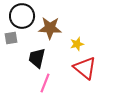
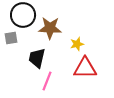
black circle: moved 1 px right, 1 px up
red triangle: rotated 40 degrees counterclockwise
pink line: moved 2 px right, 2 px up
